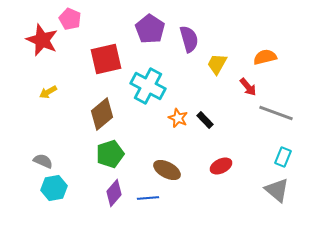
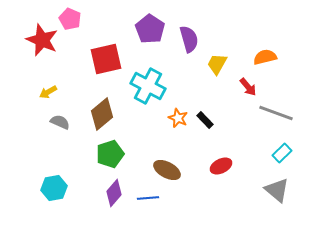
cyan rectangle: moved 1 px left, 4 px up; rotated 24 degrees clockwise
gray semicircle: moved 17 px right, 39 px up
